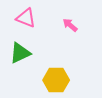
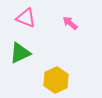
pink arrow: moved 2 px up
yellow hexagon: rotated 25 degrees counterclockwise
